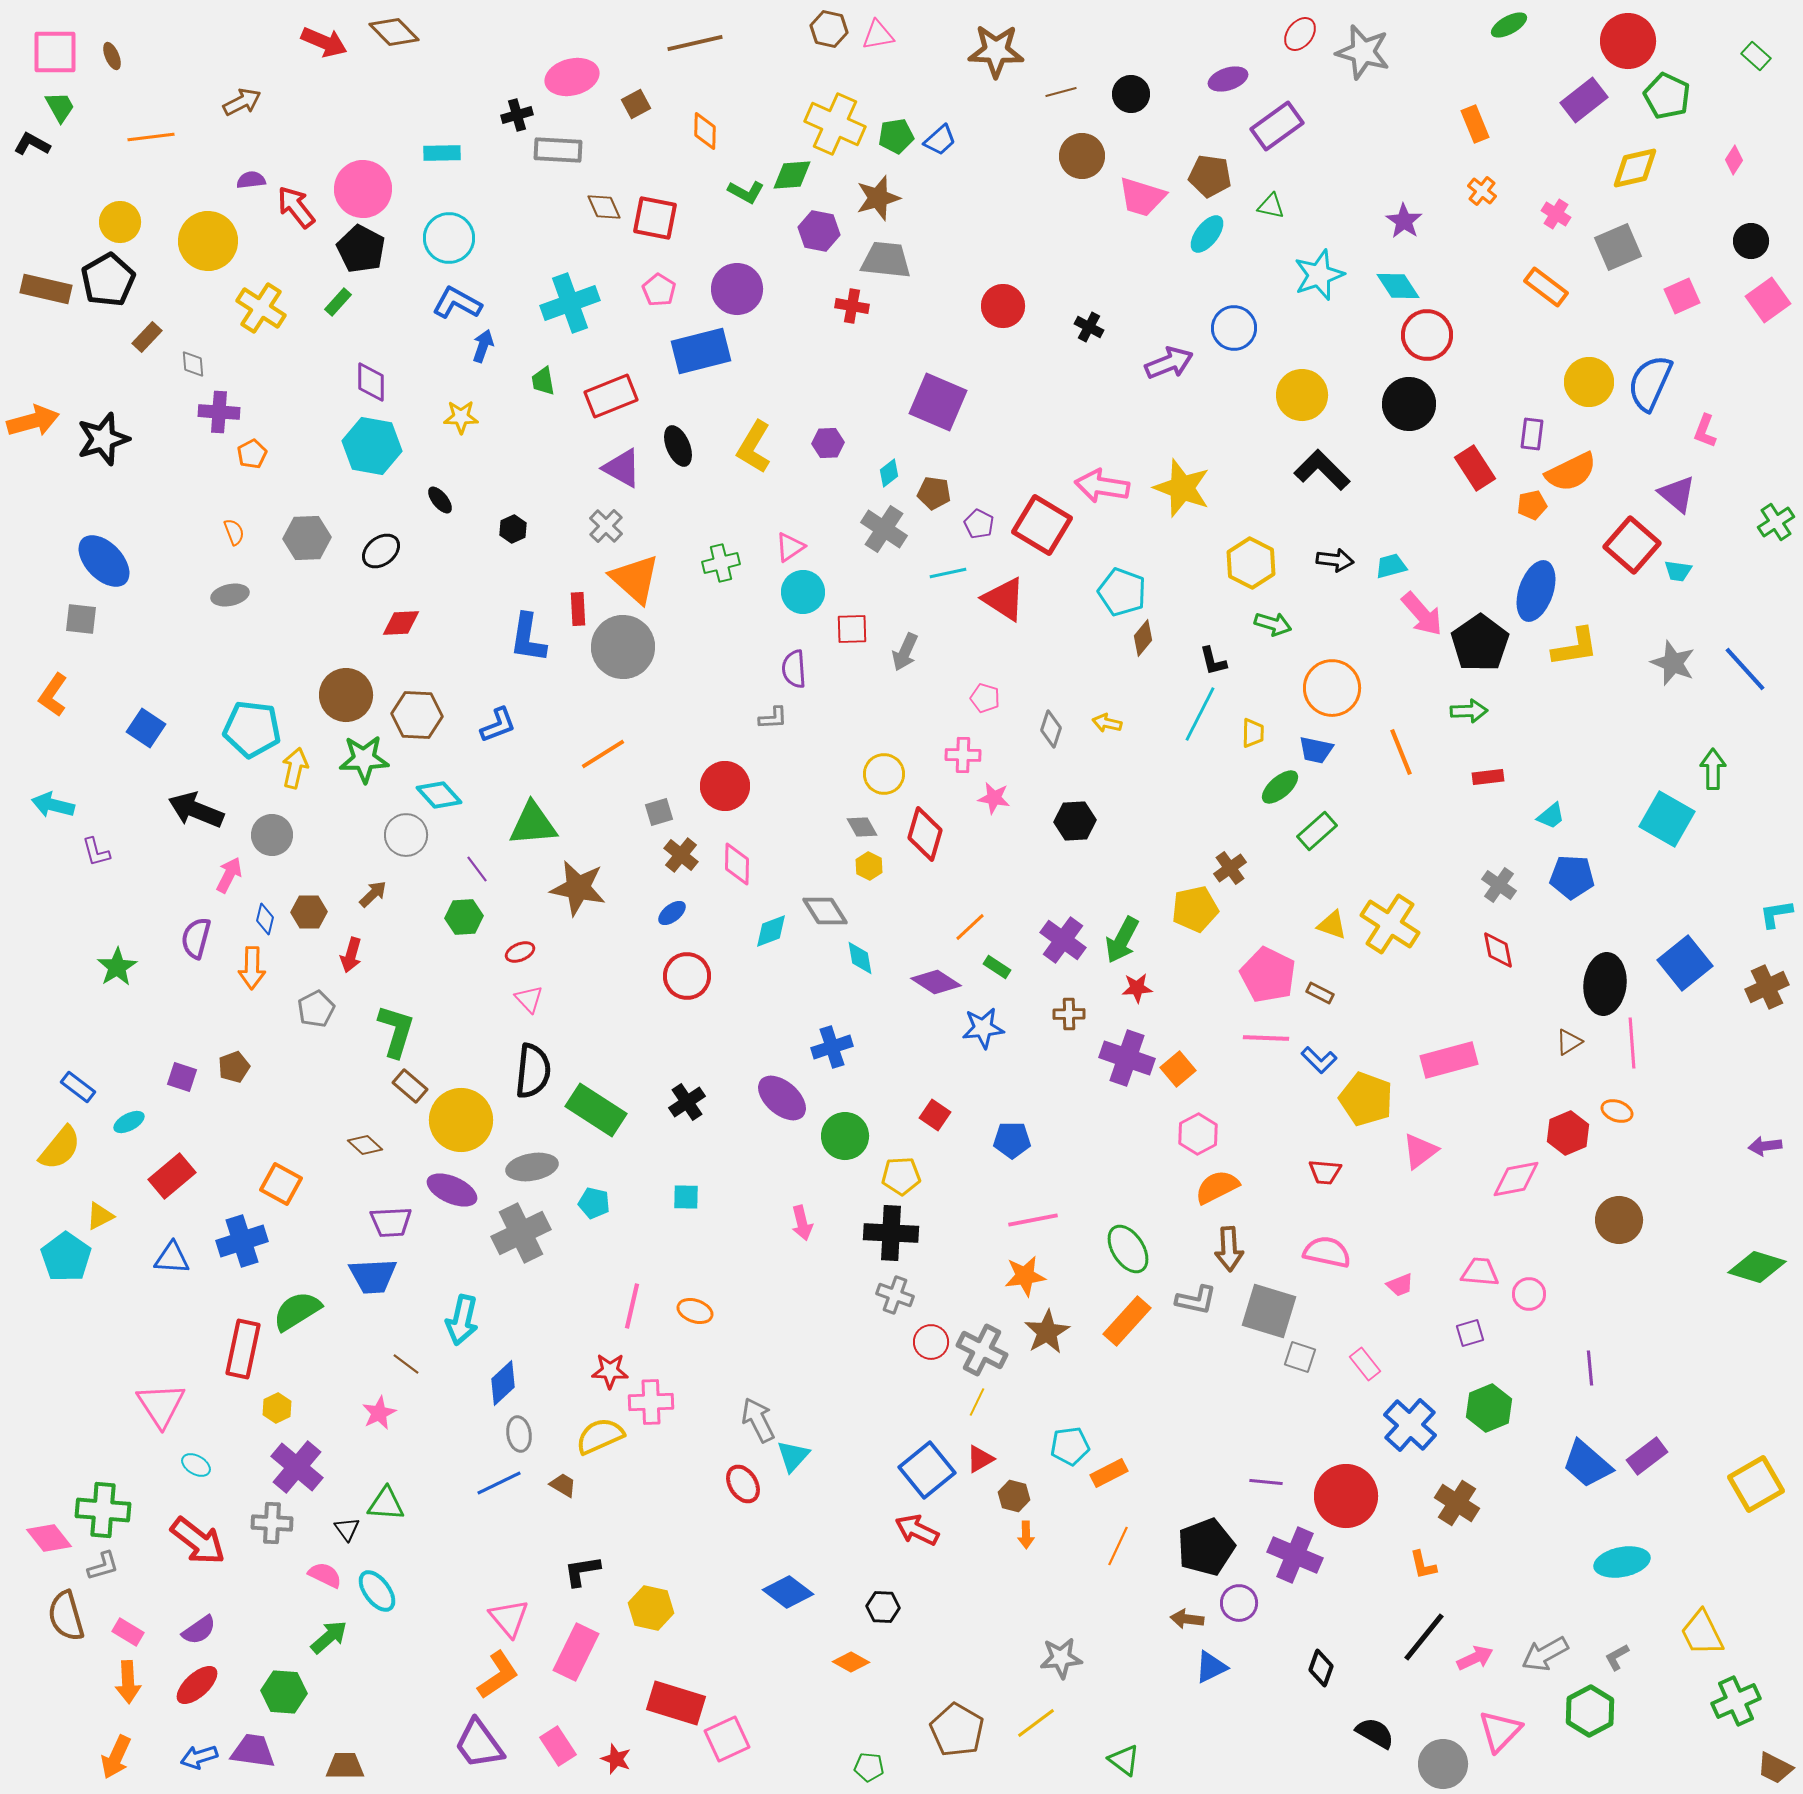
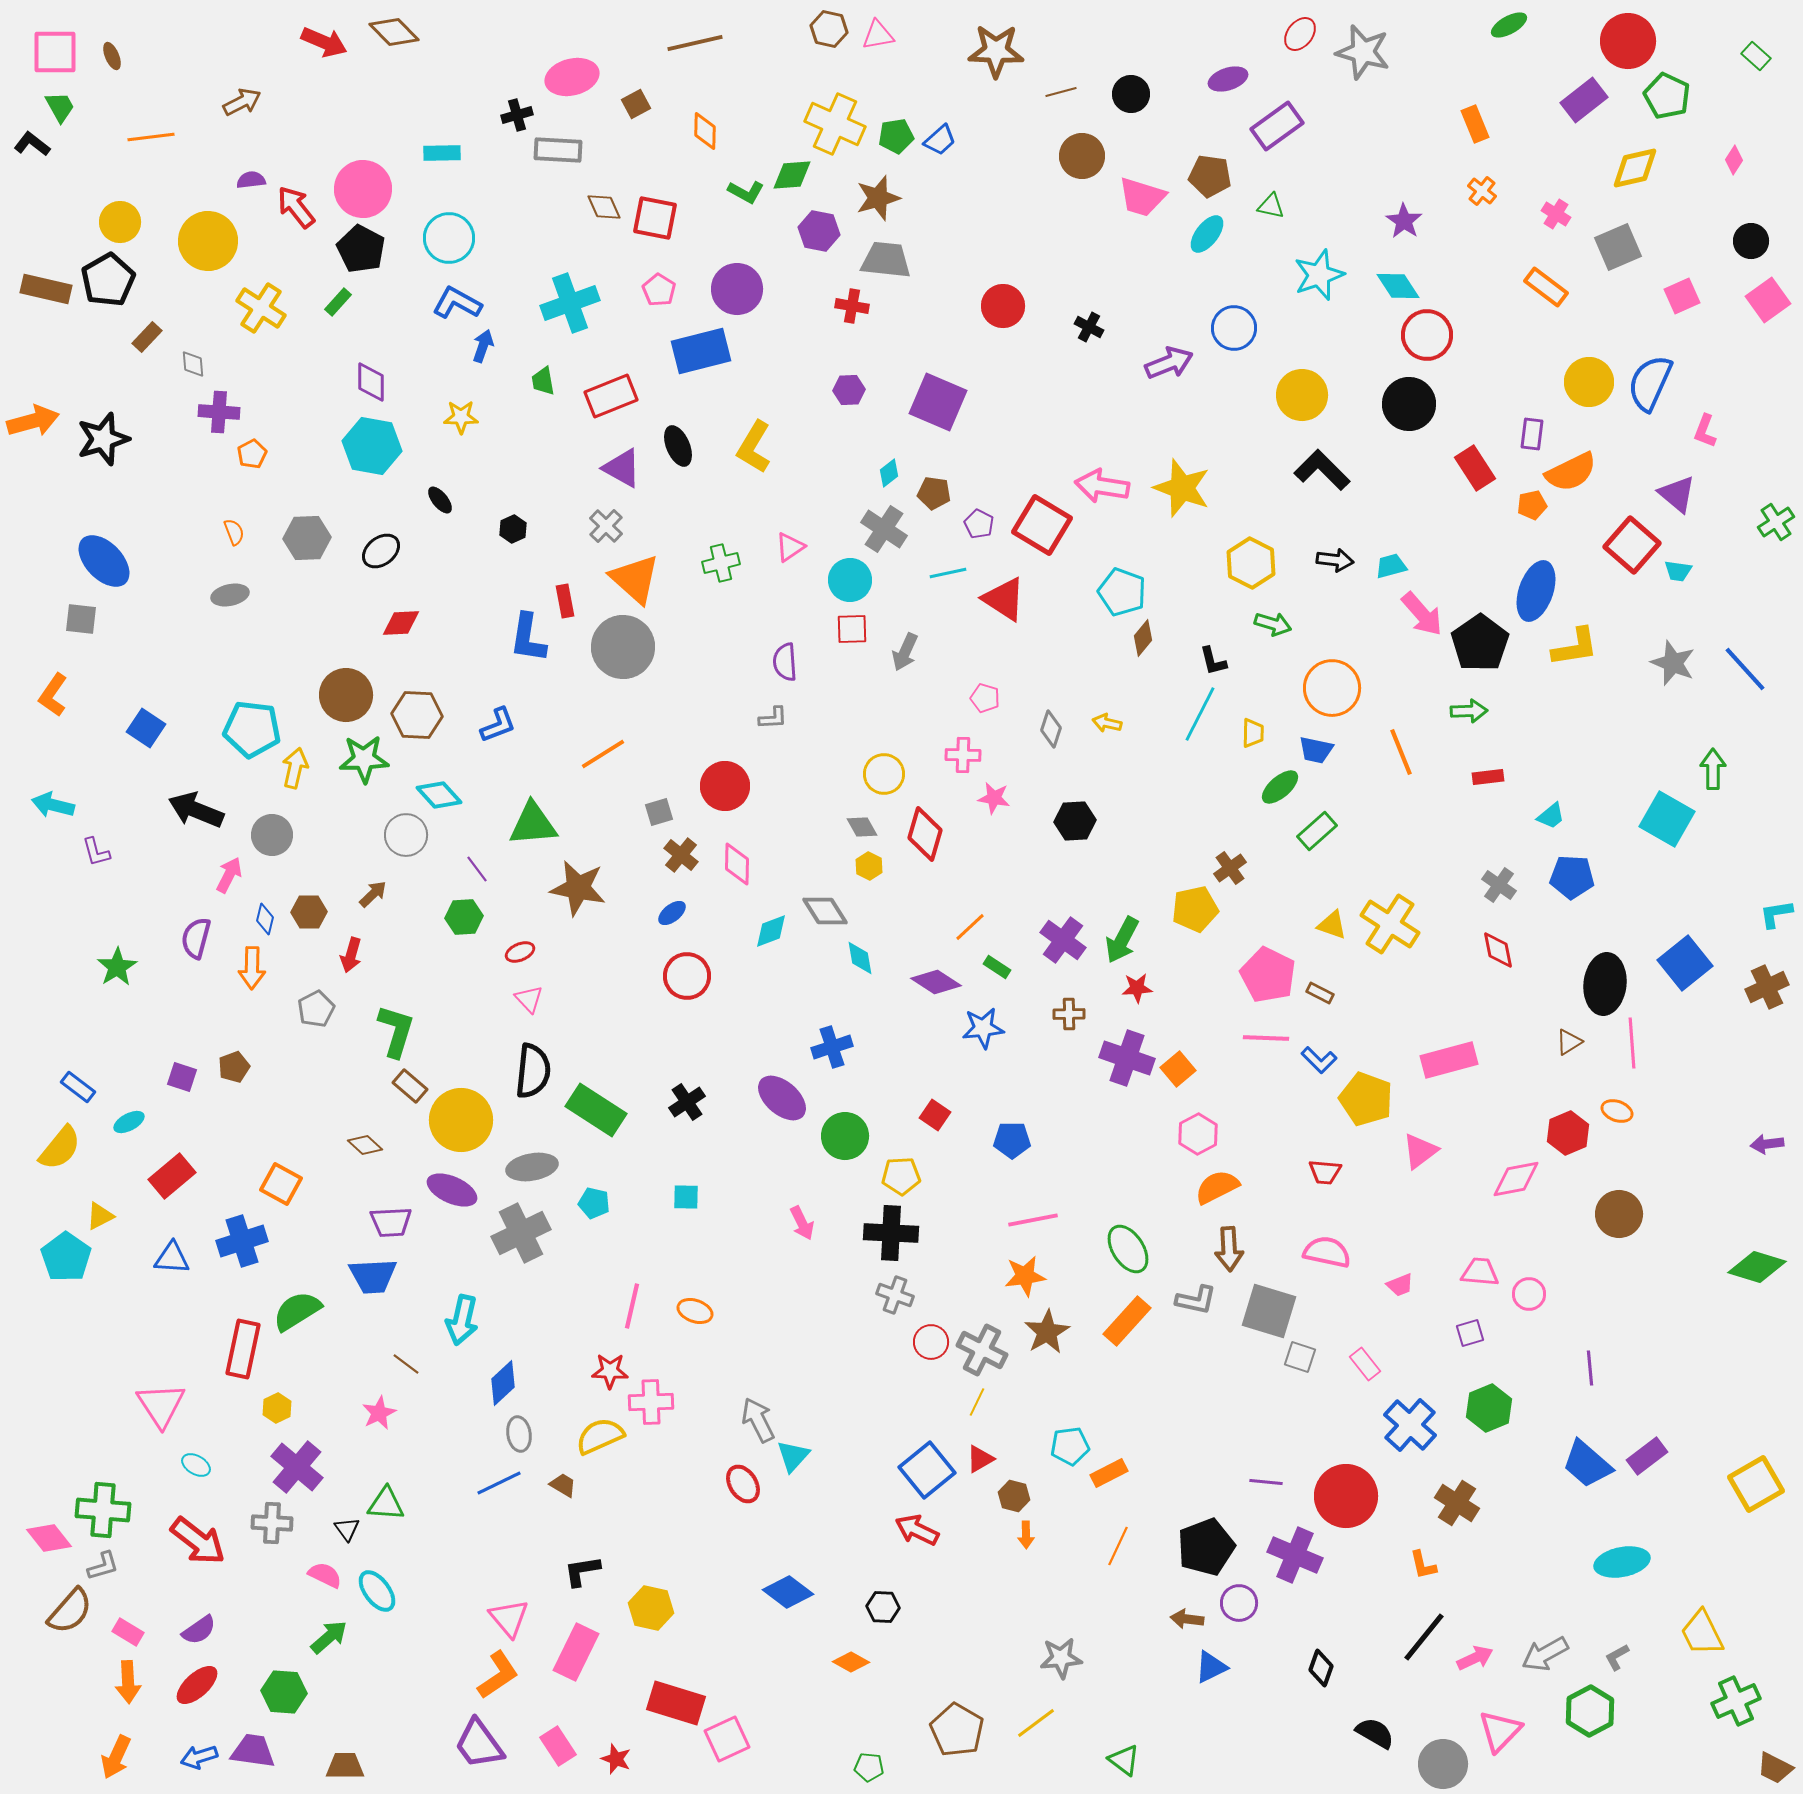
black L-shape at (32, 144): rotated 9 degrees clockwise
purple hexagon at (828, 443): moved 21 px right, 53 px up
cyan circle at (803, 592): moved 47 px right, 12 px up
red rectangle at (578, 609): moved 13 px left, 8 px up; rotated 8 degrees counterclockwise
purple semicircle at (794, 669): moved 9 px left, 7 px up
purple arrow at (1765, 1146): moved 2 px right, 2 px up
brown circle at (1619, 1220): moved 6 px up
pink arrow at (802, 1223): rotated 12 degrees counterclockwise
brown semicircle at (66, 1616): moved 4 px right, 5 px up; rotated 123 degrees counterclockwise
